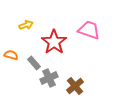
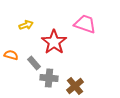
pink trapezoid: moved 4 px left, 6 px up
gray cross: rotated 30 degrees clockwise
